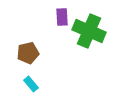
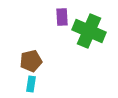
brown pentagon: moved 3 px right, 8 px down
cyan rectangle: rotated 49 degrees clockwise
